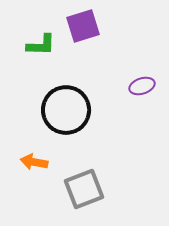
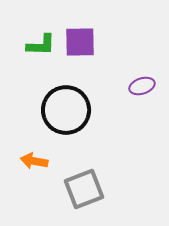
purple square: moved 3 px left, 16 px down; rotated 16 degrees clockwise
orange arrow: moved 1 px up
